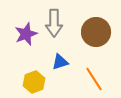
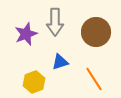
gray arrow: moved 1 px right, 1 px up
